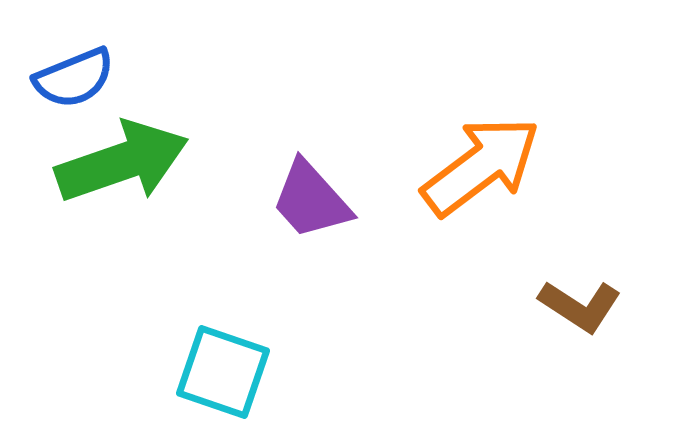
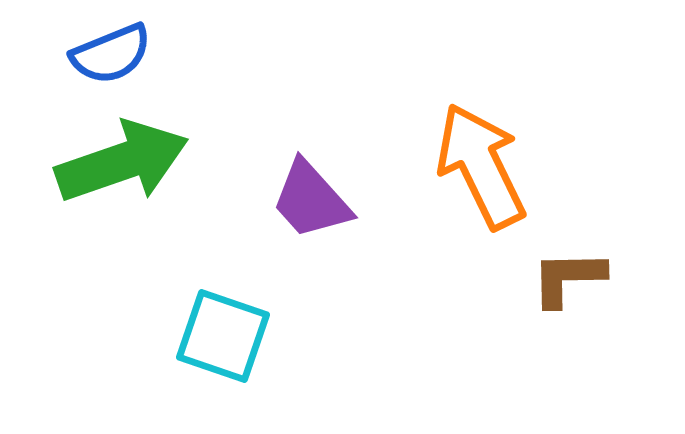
blue semicircle: moved 37 px right, 24 px up
orange arrow: rotated 79 degrees counterclockwise
brown L-shape: moved 12 px left, 28 px up; rotated 146 degrees clockwise
cyan square: moved 36 px up
